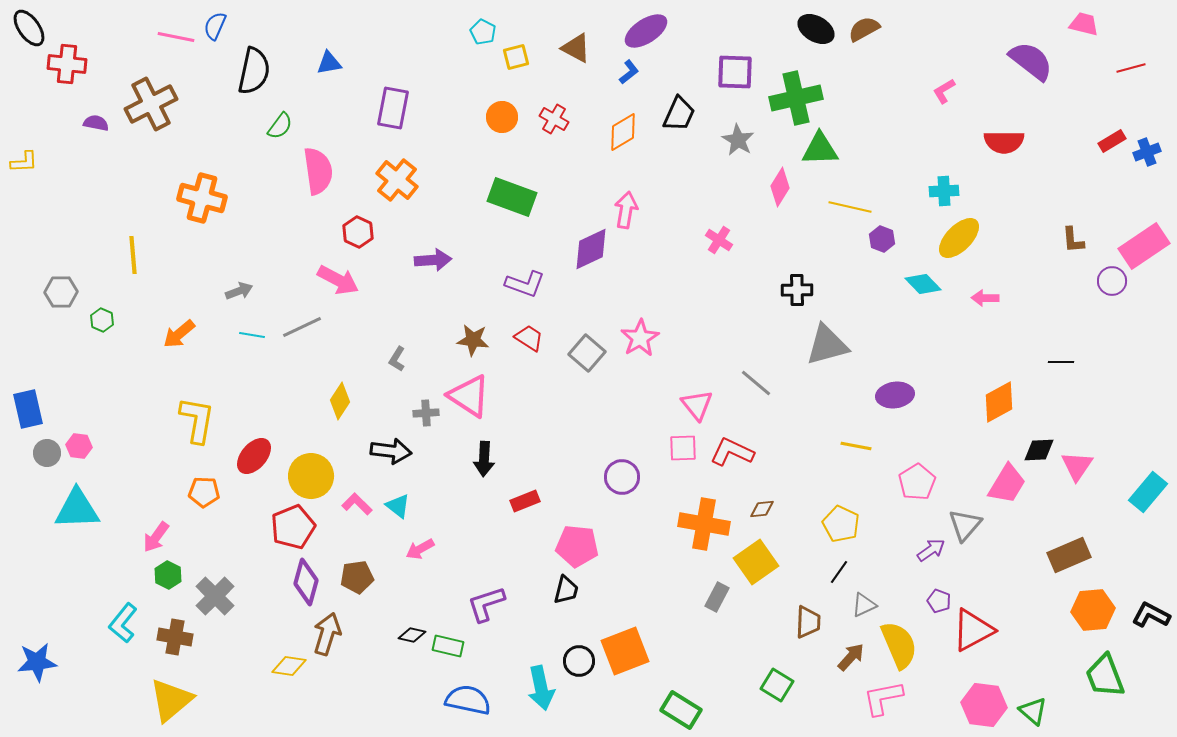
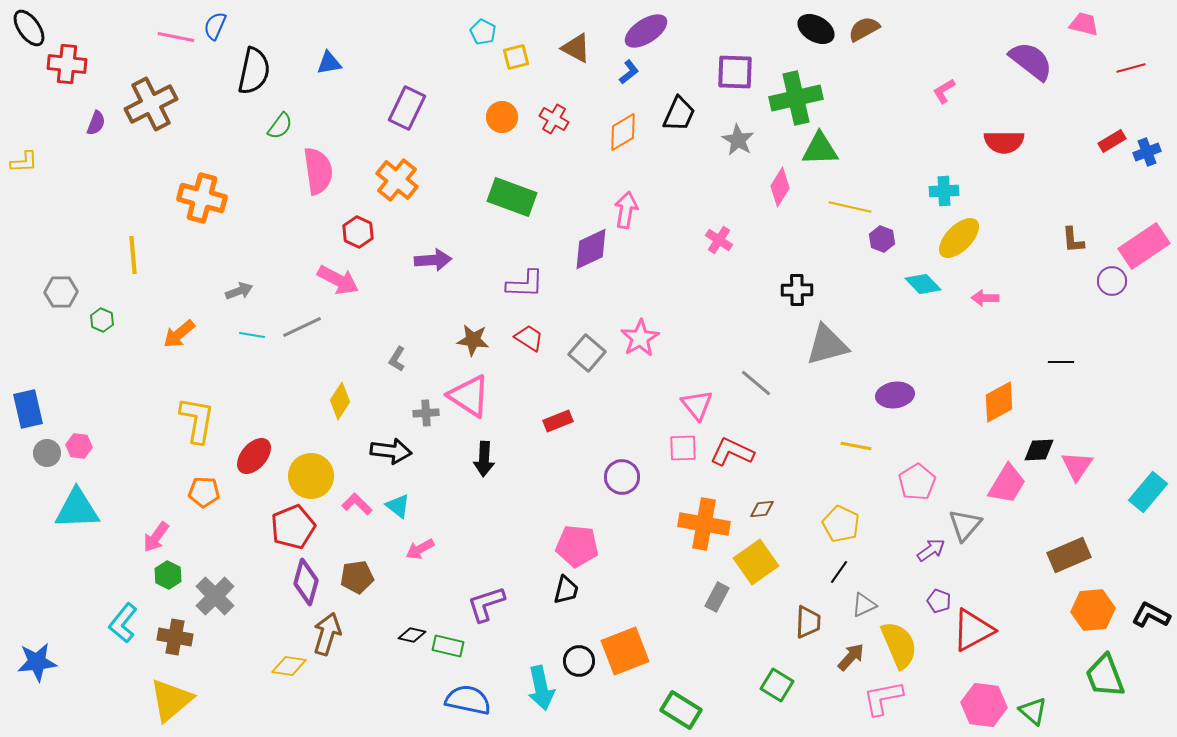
purple rectangle at (393, 108): moved 14 px right; rotated 15 degrees clockwise
purple semicircle at (96, 123): rotated 100 degrees clockwise
purple L-shape at (525, 284): rotated 18 degrees counterclockwise
red rectangle at (525, 501): moved 33 px right, 80 px up
